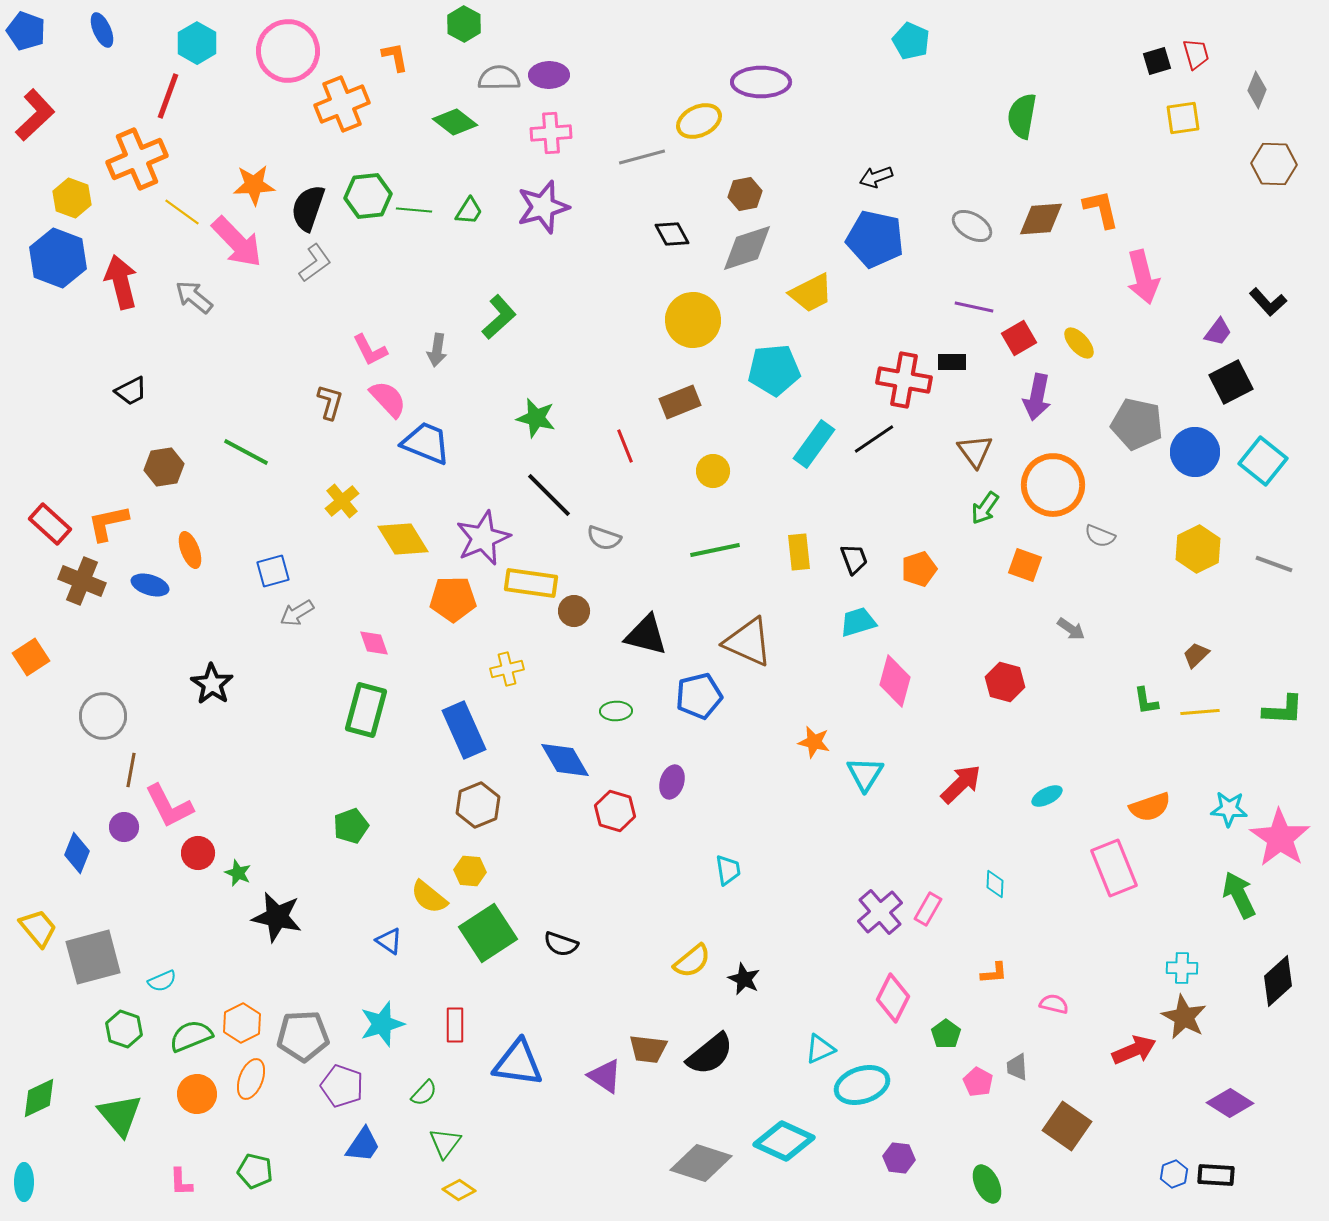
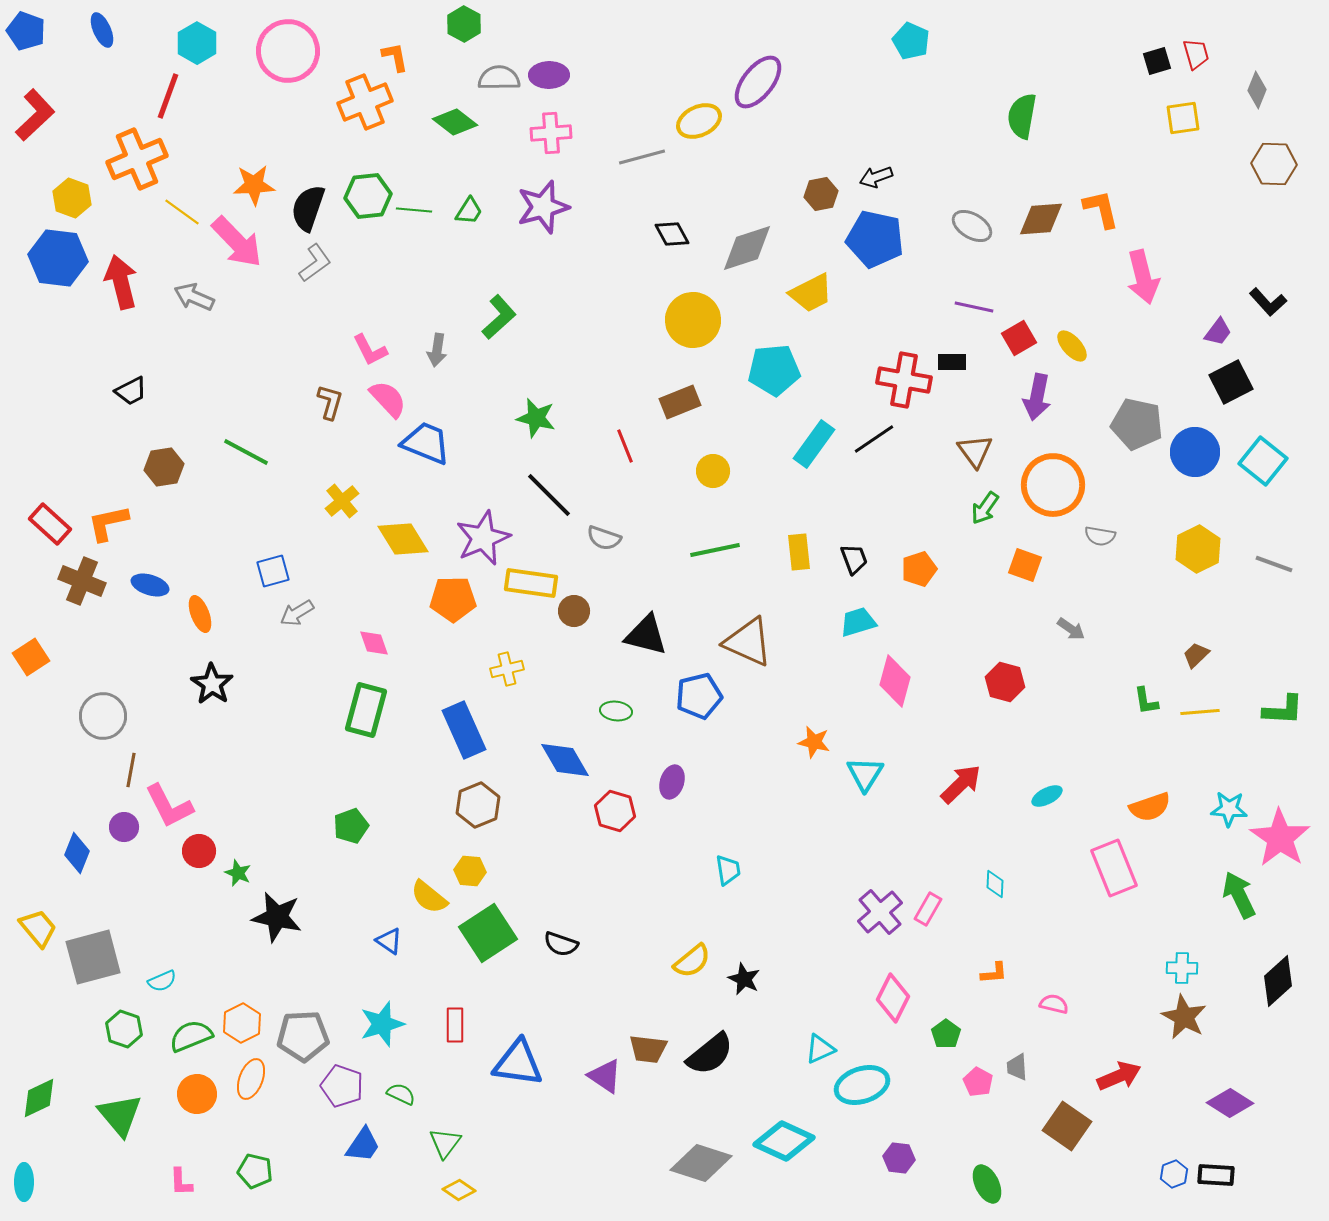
purple ellipse at (761, 82): moved 3 px left; rotated 52 degrees counterclockwise
orange cross at (342, 104): moved 23 px right, 2 px up
brown hexagon at (745, 194): moved 76 px right
blue hexagon at (58, 258): rotated 14 degrees counterclockwise
gray arrow at (194, 297): rotated 15 degrees counterclockwise
yellow ellipse at (1079, 343): moved 7 px left, 3 px down
gray semicircle at (1100, 536): rotated 12 degrees counterclockwise
orange ellipse at (190, 550): moved 10 px right, 64 px down
green ellipse at (616, 711): rotated 8 degrees clockwise
red circle at (198, 853): moved 1 px right, 2 px up
red arrow at (1134, 1050): moved 15 px left, 26 px down
green semicircle at (424, 1093): moved 23 px left, 1 px down; rotated 108 degrees counterclockwise
